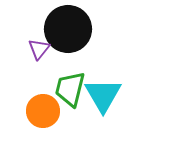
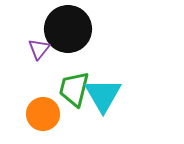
green trapezoid: moved 4 px right
orange circle: moved 3 px down
